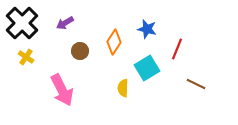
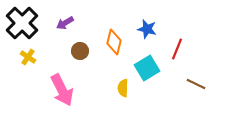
orange diamond: rotated 20 degrees counterclockwise
yellow cross: moved 2 px right
